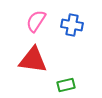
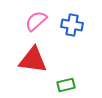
pink semicircle: rotated 15 degrees clockwise
